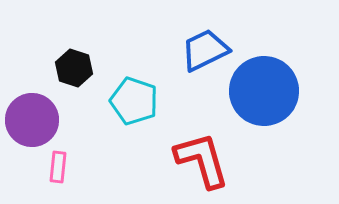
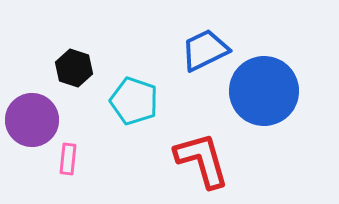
pink rectangle: moved 10 px right, 8 px up
